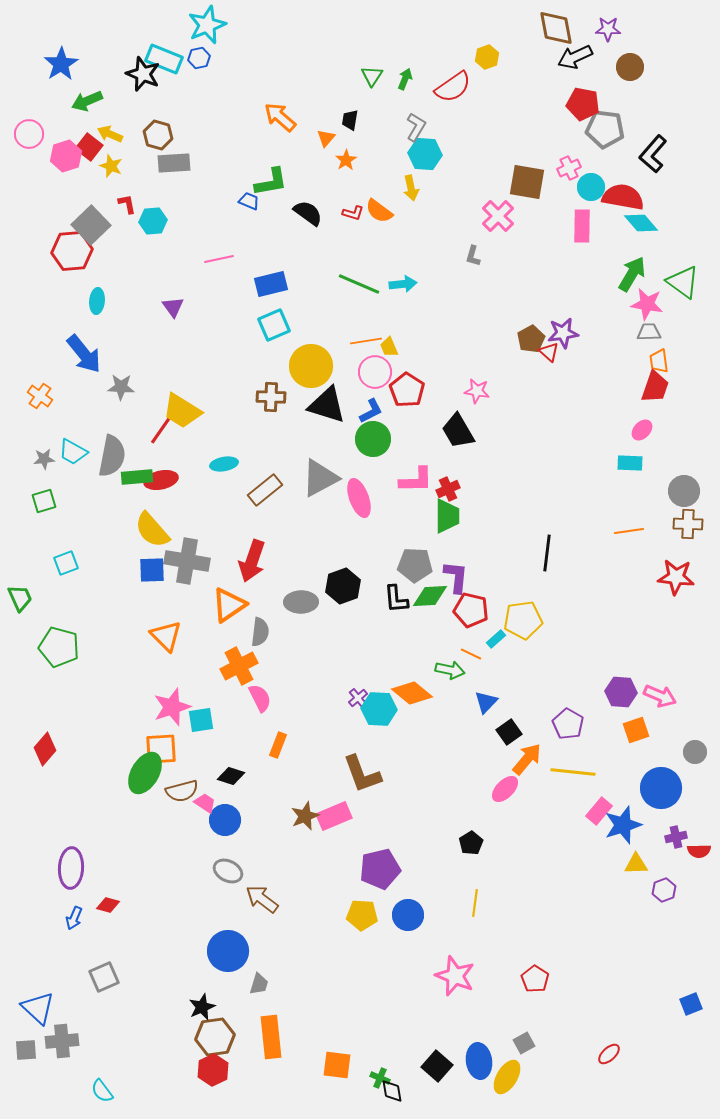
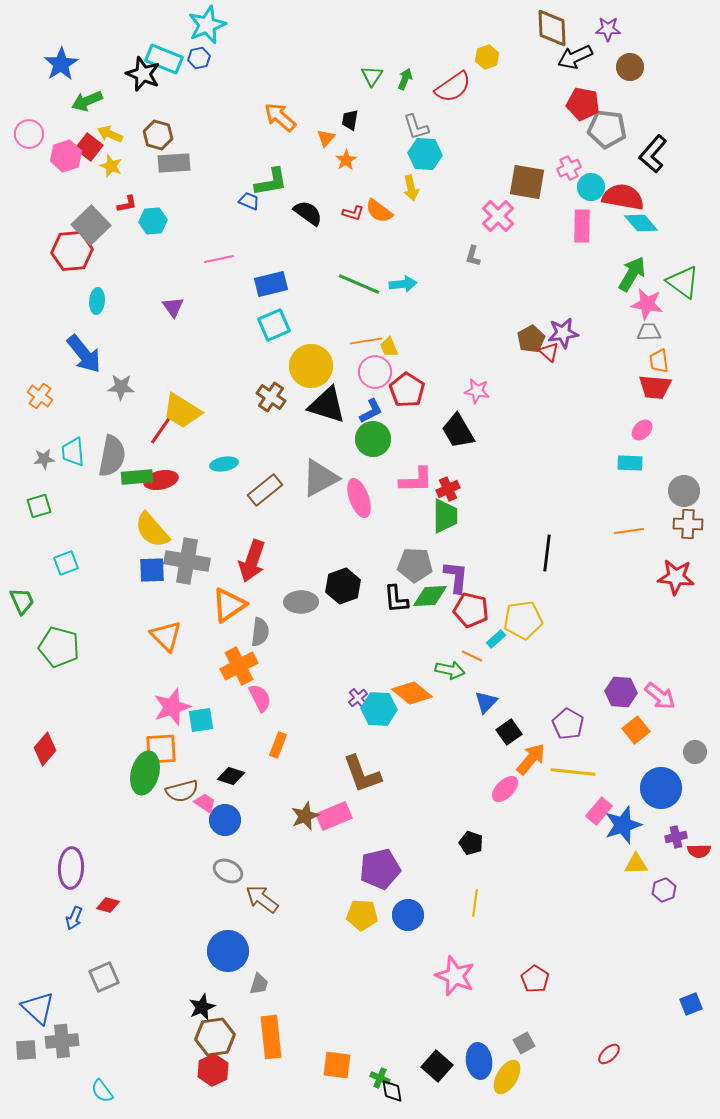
brown diamond at (556, 28): moved 4 px left; rotated 9 degrees clockwise
gray L-shape at (416, 127): rotated 132 degrees clockwise
gray pentagon at (605, 129): moved 2 px right
red L-shape at (127, 204): rotated 90 degrees clockwise
red trapezoid at (655, 387): rotated 76 degrees clockwise
brown cross at (271, 397): rotated 32 degrees clockwise
cyan trapezoid at (73, 452): rotated 56 degrees clockwise
green square at (44, 501): moved 5 px left, 5 px down
green trapezoid at (447, 516): moved 2 px left
green trapezoid at (20, 598): moved 2 px right, 3 px down
orange line at (471, 654): moved 1 px right, 2 px down
pink arrow at (660, 696): rotated 16 degrees clockwise
orange square at (636, 730): rotated 20 degrees counterclockwise
orange arrow at (527, 759): moved 4 px right
green ellipse at (145, 773): rotated 15 degrees counterclockwise
black pentagon at (471, 843): rotated 20 degrees counterclockwise
